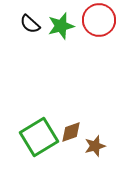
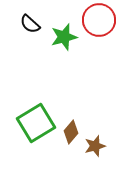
green star: moved 3 px right, 11 px down
brown diamond: rotated 30 degrees counterclockwise
green square: moved 3 px left, 14 px up
